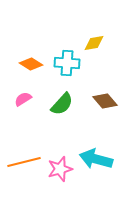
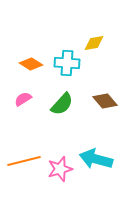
orange line: moved 1 px up
